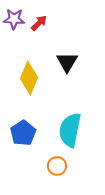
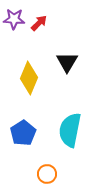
orange circle: moved 10 px left, 8 px down
